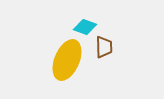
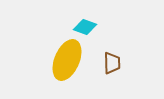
brown trapezoid: moved 8 px right, 16 px down
